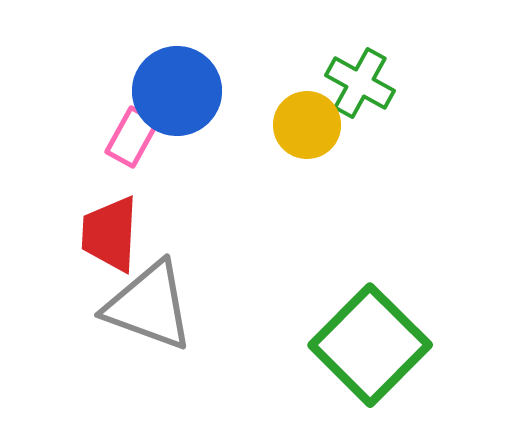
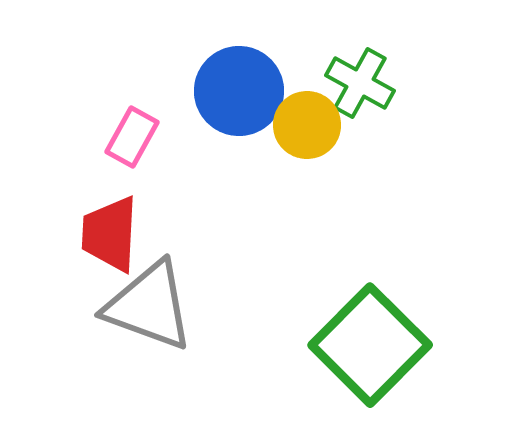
blue circle: moved 62 px right
